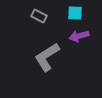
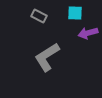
purple arrow: moved 9 px right, 3 px up
